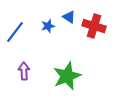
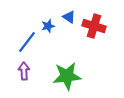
blue line: moved 12 px right, 10 px down
green star: rotated 16 degrees clockwise
